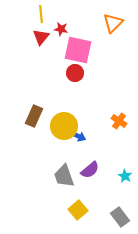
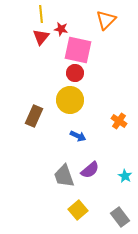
orange triangle: moved 7 px left, 3 px up
yellow circle: moved 6 px right, 26 px up
